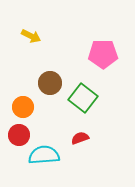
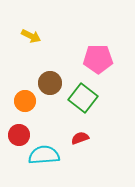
pink pentagon: moved 5 px left, 5 px down
orange circle: moved 2 px right, 6 px up
